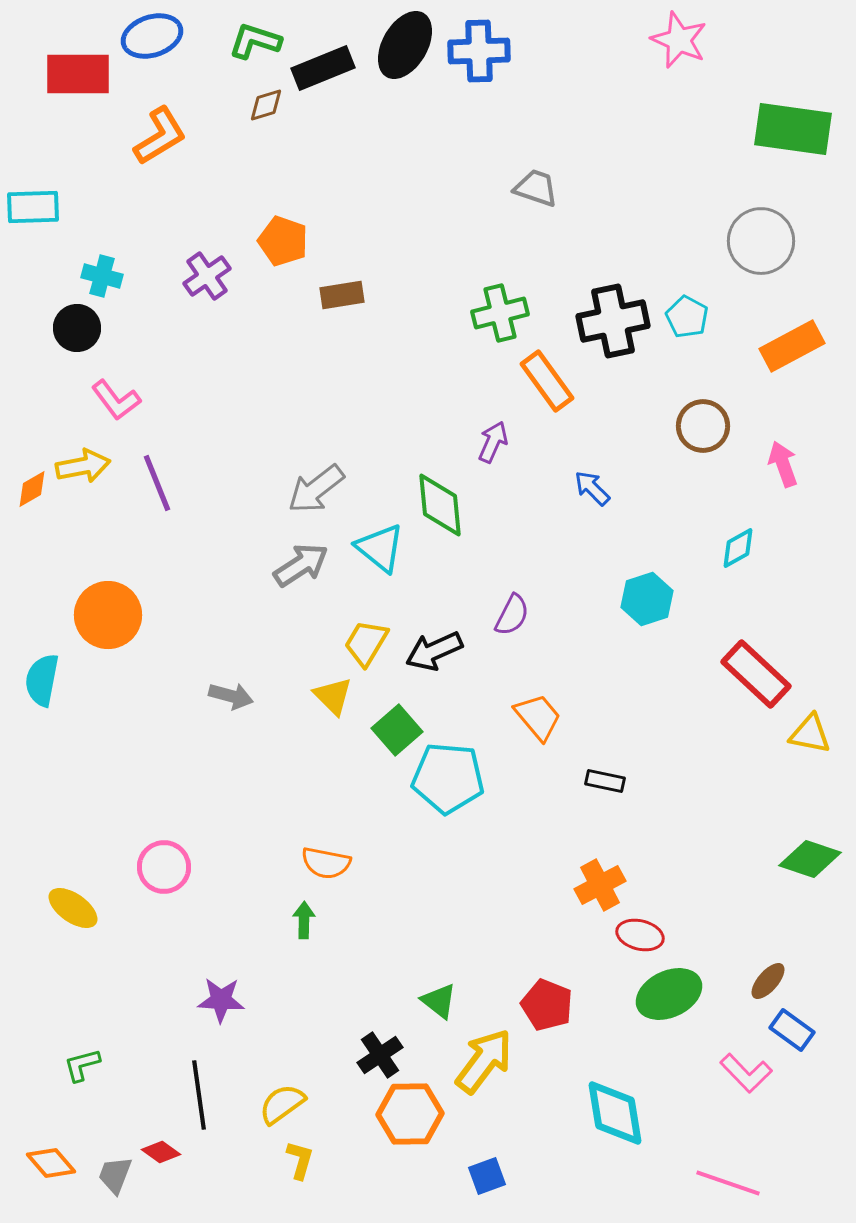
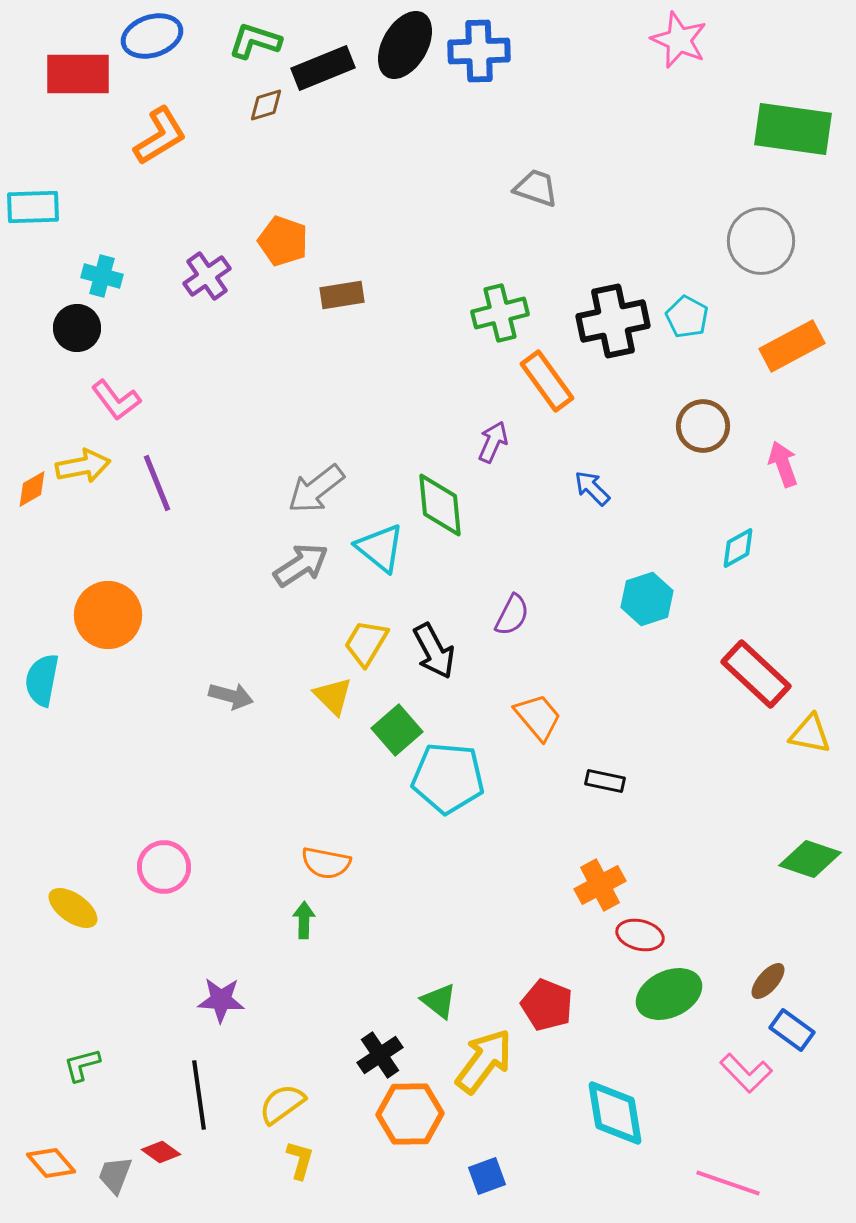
black arrow at (434, 651): rotated 94 degrees counterclockwise
